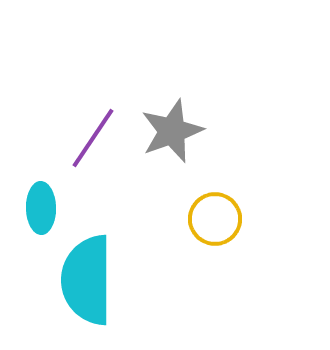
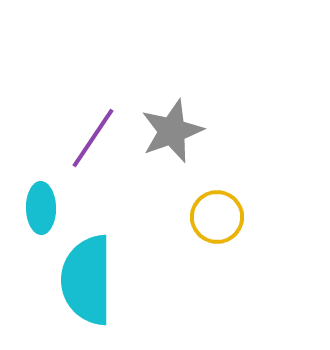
yellow circle: moved 2 px right, 2 px up
